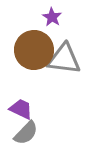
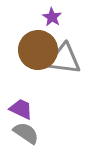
brown circle: moved 4 px right
gray semicircle: rotated 100 degrees counterclockwise
